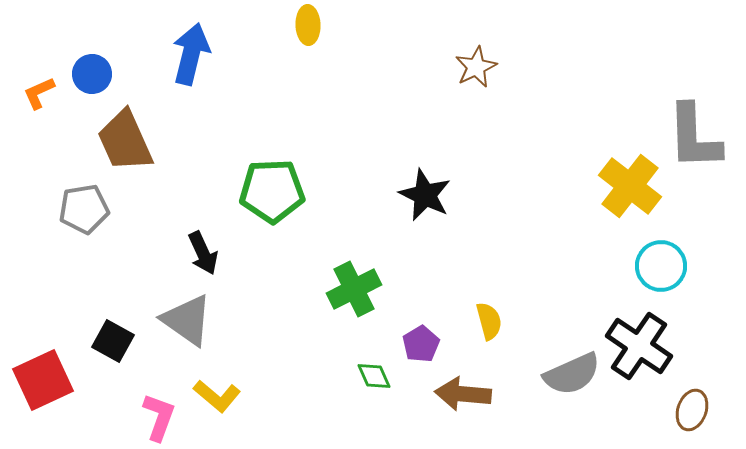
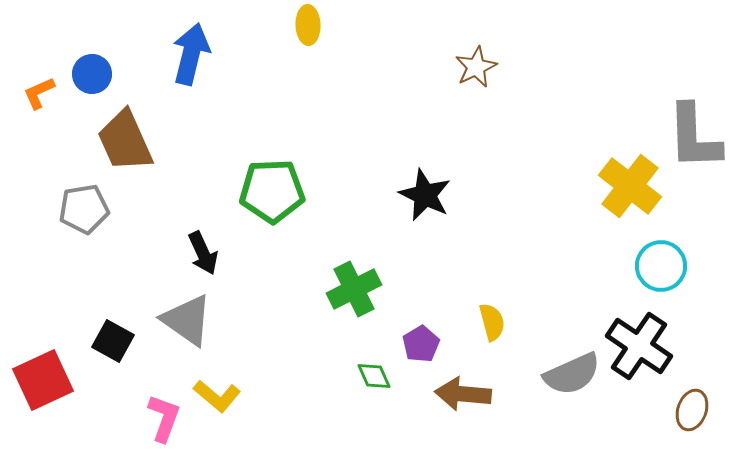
yellow semicircle: moved 3 px right, 1 px down
pink L-shape: moved 5 px right, 1 px down
